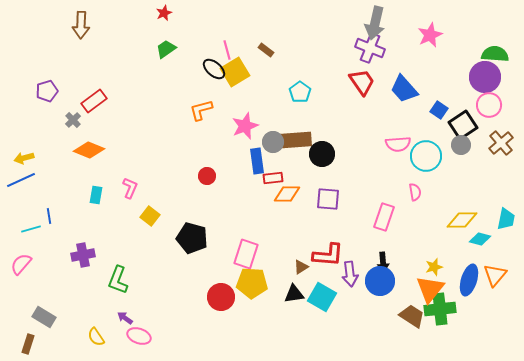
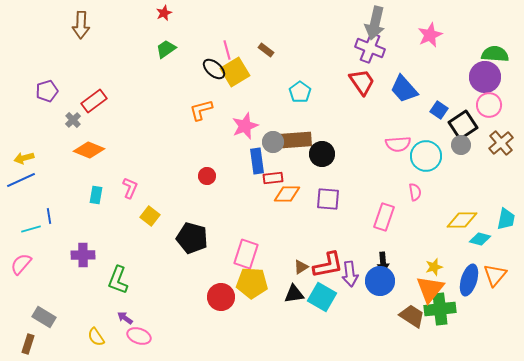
purple cross at (83, 255): rotated 10 degrees clockwise
red L-shape at (328, 255): moved 10 px down; rotated 16 degrees counterclockwise
